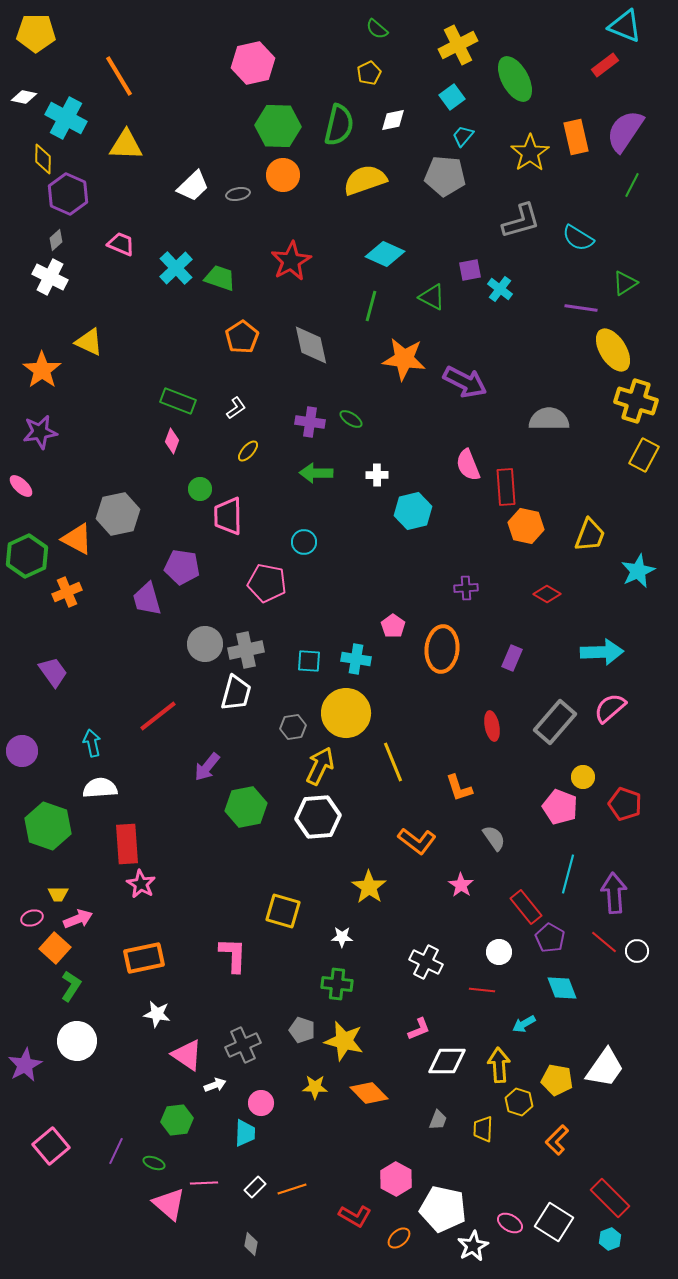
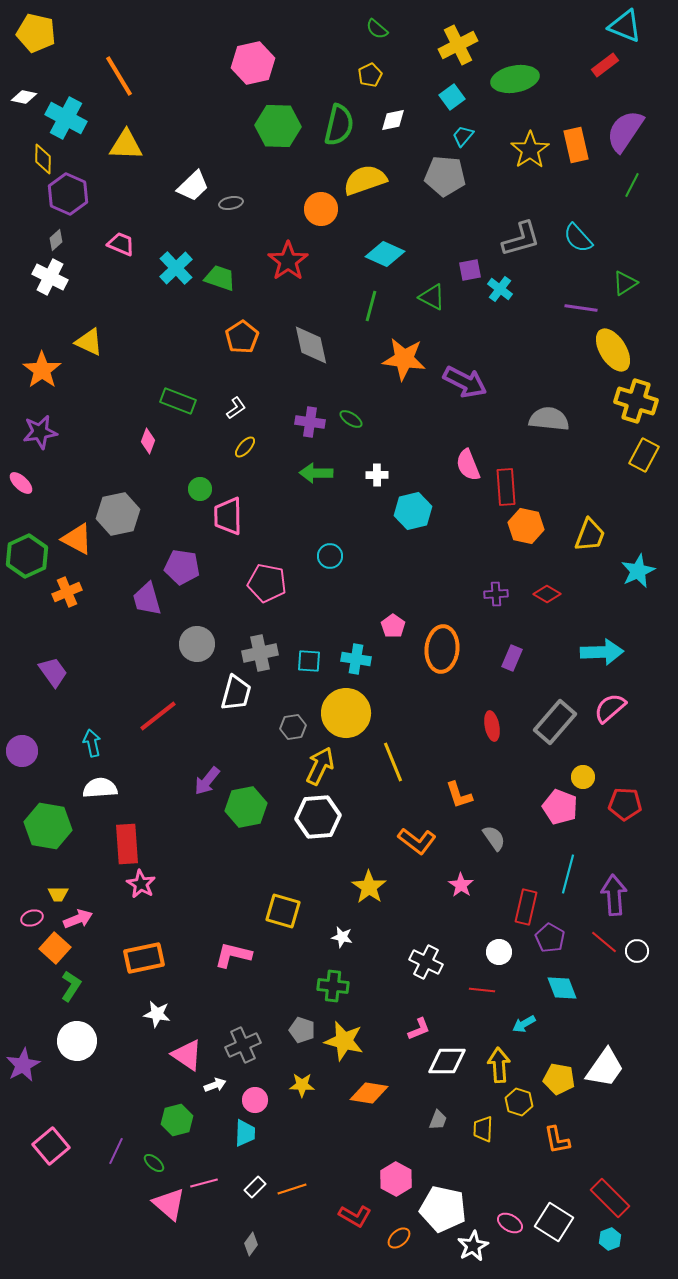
yellow pentagon at (36, 33): rotated 12 degrees clockwise
yellow pentagon at (369, 73): moved 1 px right, 2 px down
green ellipse at (515, 79): rotated 72 degrees counterclockwise
orange rectangle at (576, 137): moved 8 px down
yellow star at (530, 153): moved 3 px up
orange circle at (283, 175): moved 38 px right, 34 px down
gray ellipse at (238, 194): moved 7 px left, 9 px down
gray L-shape at (521, 221): moved 18 px down
cyan semicircle at (578, 238): rotated 16 degrees clockwise
red star at (291, 261): moved 3 px left; rotated 6 degrees counterclockwise
gray semicircle at (549, 419): rotated 6 degrees clockwise
pink diamond at (172, 441): moved 24 px left
yellow ellipse at (248, 451): moved 3 px left, 4 px up
pink ellipse at (21, 486): moved 3 px up
cyan circle at (304, 542): moved 26 px right, 14 px down
purple cross at (466, 588): moved 30 px right, 6 px down
gray circle at (205, 644): moved 8 px left
gray cross at (246, 650): moved 14 px right, 3 px down
purple arrow at (207, 767): moved 14 px down
orange L-shape at (459, 788): moved 7 px down
red pentagon at (625, 804): rotated 16 degrees counterclockwise
green hexagon at (48, 826): rotated 9 degrees counterclockwise
purple arrow at (614, 893): moved 2 px down
red rectangle at (526, 907): rotated 52 degrees clockwise
white star at (342, 937): rotated 10 degrees clockwise
pink L-shape at (233, 955): rotated 78 degrees counterclockwise
green cross at (337, 984): moved 4 px left, 2 px down
purple star at (25, 1065): moved 2 px left
yellow pentagon at (557, 1080): moved 2 px right, 1 px up
yellow star at (315, 1087): moved 13 px left, 2 px up
orange diamond at (369, 1093): rotated 36 degrees counterclockwise
pink circle at (261, 1103): moved 6 px left, 3 px up
green hexagon at (177, 1120): rotated 8 degrees counterclockwise
orange L-shape at (557, 1140): rotated 56 degrees counterclockwise
green ellipse at (154, 1163): rotated 20 degrees clockwise
pink line at (204, 1183): rotated 12 degrees counterclockwise
gray diamond at (251, 1244): rotated 25 degrees clockwise
